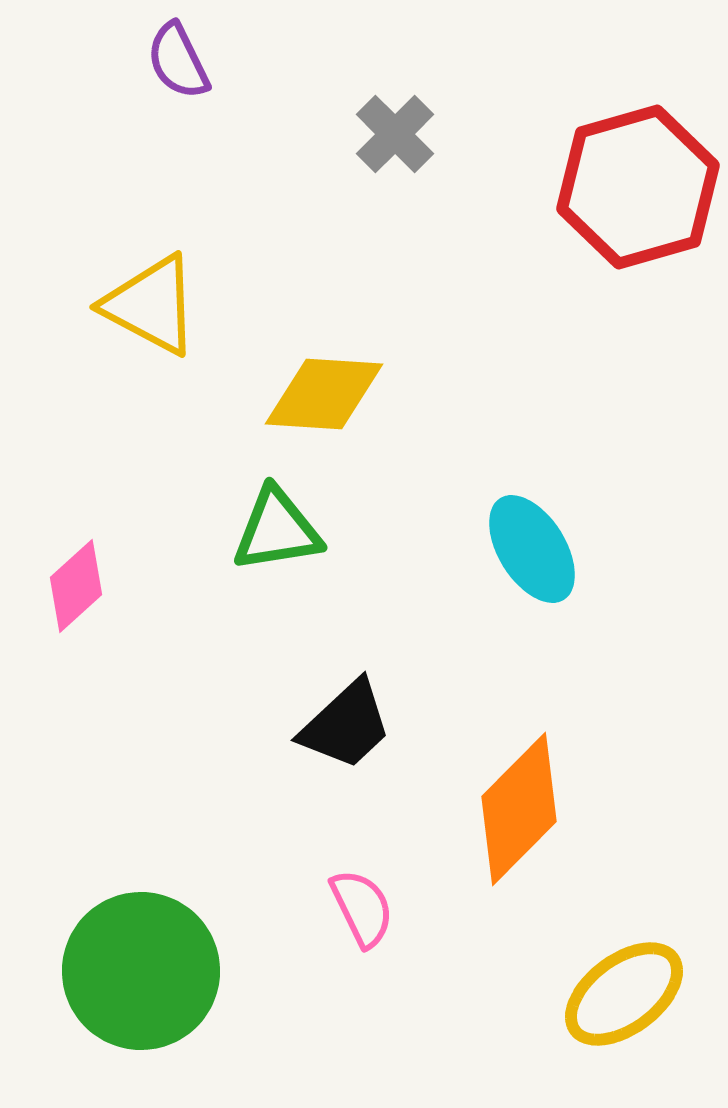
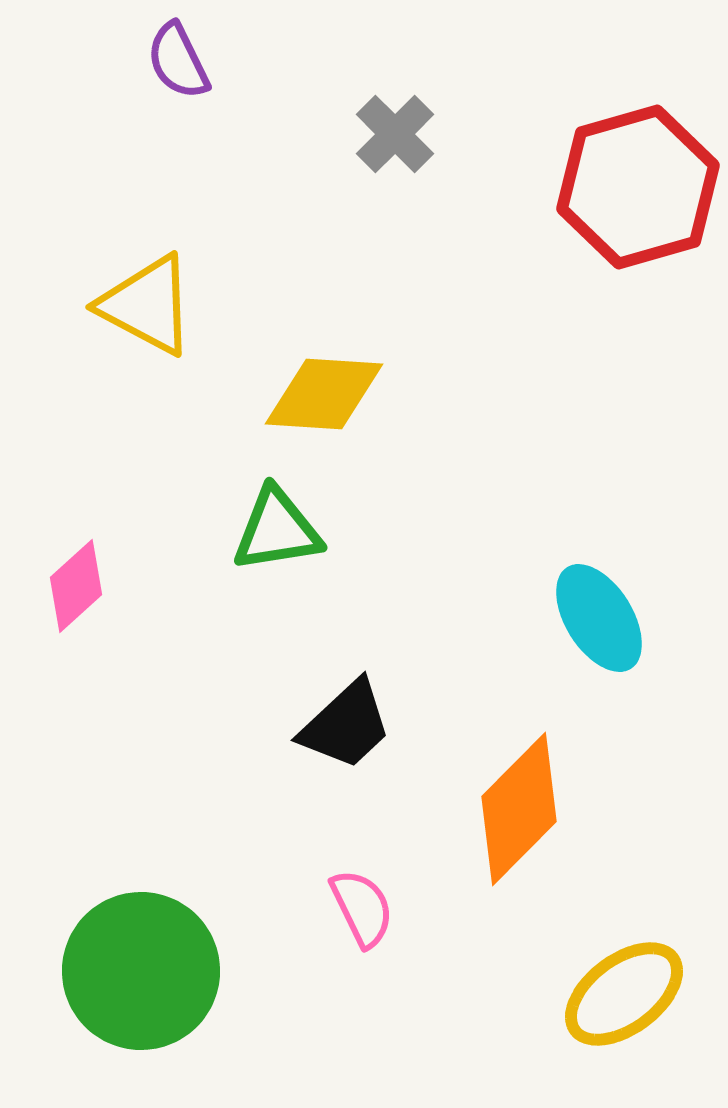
yellow triangle: moved 4 px left
cyan ellipse: moved 67 px right, 69 px down
